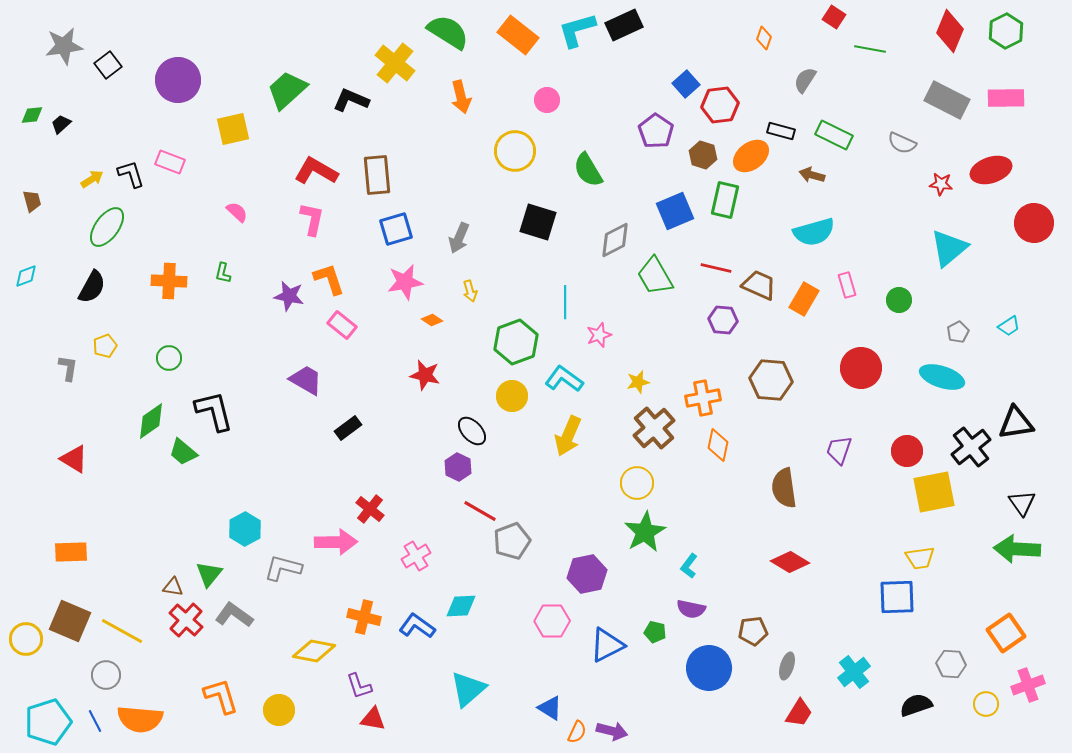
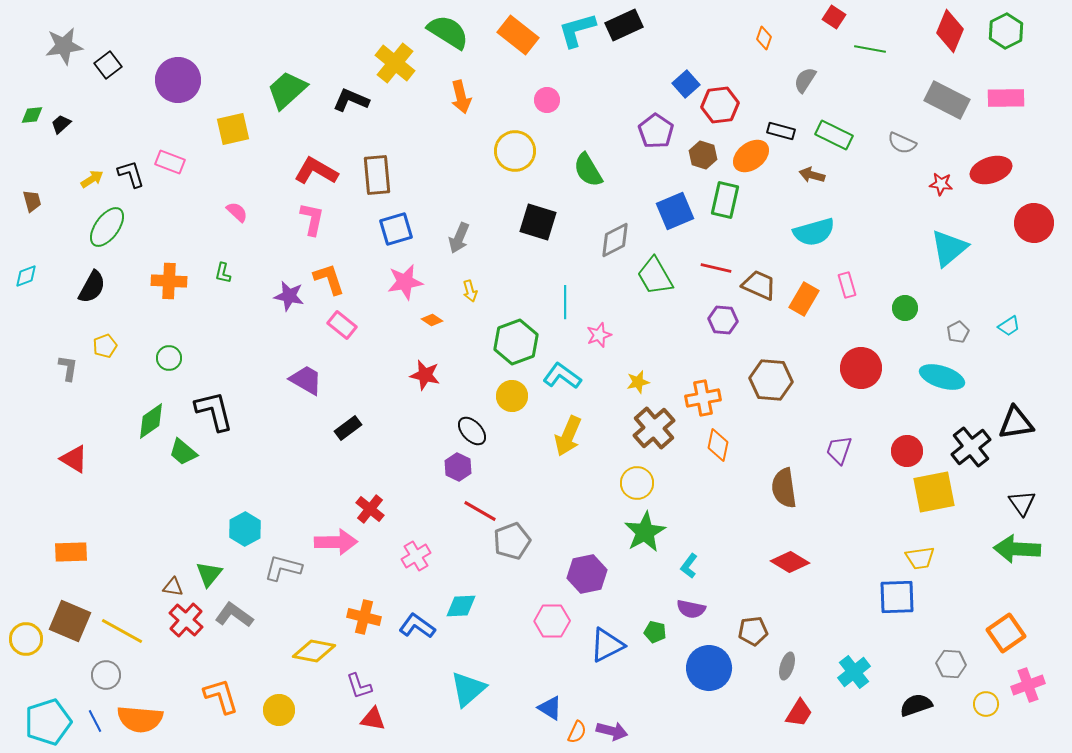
green circle at (899, 300): moved 6 px right, 8 px down
cyan L-shape at (564, 379): moved 2 px left, 3 px up
